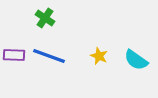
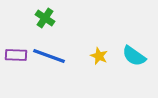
purple rectangle: moved 2 px right
cyan semicircle: moved 2 px left, 4 px up
